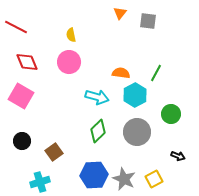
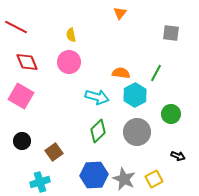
gray square: moved 23 px right, 12 px down
